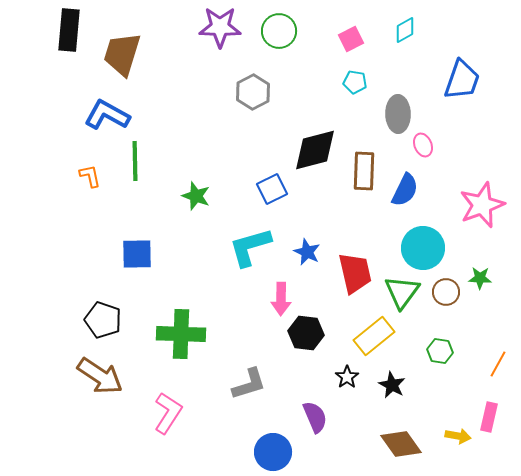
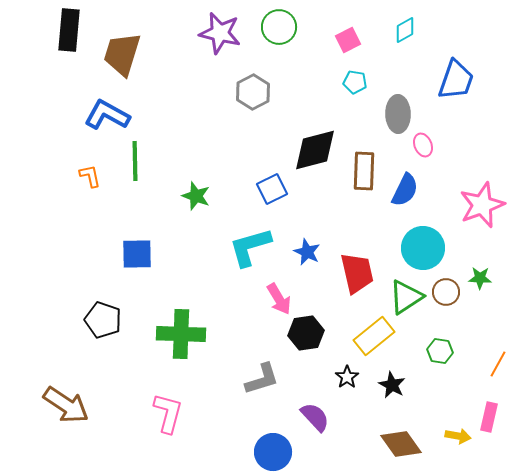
purple star at (220, 27): moved 6 px down; rotated 12 degrees clockwise
green circle at (279, 31): moved 4 px up
pink square at (351, 39): moved 3 px left, 1 px down
blue trapezoid at (462, 80): moved 6 px left
red trapezoid at (355, 273): moved 2 px right
green triangle at (402, 292): moved 4 px right, 5 px down; rotated 21 degrees clockwise
pink arrow at (281, 299): moved 2 px left; rotated 32 degrees counterclockwise
black hexagon at (306, 333): rotated 16 degrees counterclockwise
brown arrow at (100, 376): moved 34 px left, 29 px down
gray L-shape at (249, 384): moved 13 px right, 5 px up
pink L-shape at (168, 413): rotated 18 degrees counterclockwise
purple semicircle at (315, 417): rotated 20 degrees counterclockwise
